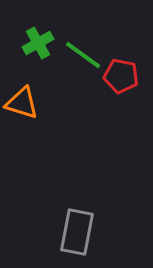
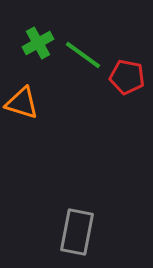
red pentagon: moved 6 px right, 1 px down
